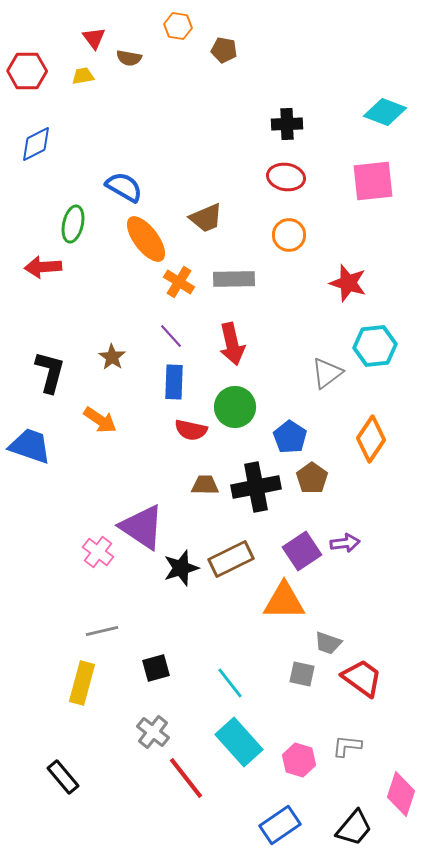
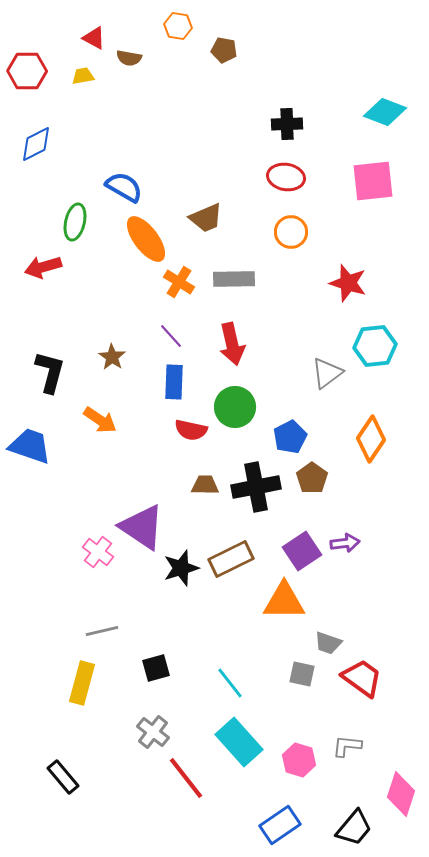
red triangle at (94, 38): rotated 25 degrees counterclockwise
green ellipse at (73, 224): moved 2 px right, 2 px up
orange circle at (289, 235): moved 2 px right, 3 px up
red arrow at (43, 267): rotated 12 degrees counterclockwise
blue pentagon at (290, 437): rotated 12 degrees clockwise
